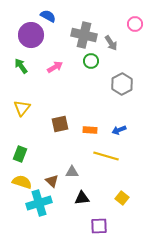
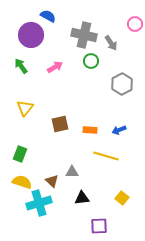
yellow triangle: moved 3 px right
